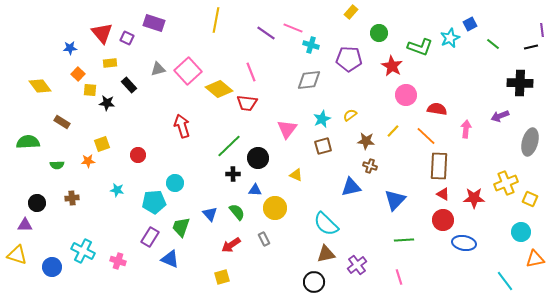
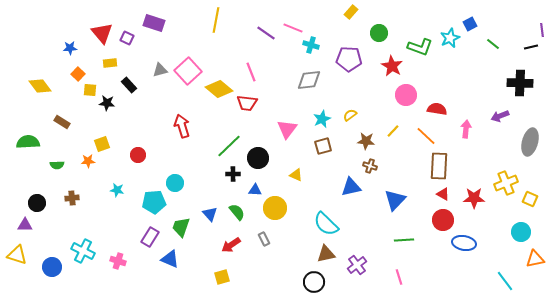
gray triangle at (158, 69): moved 2 px right, 1 px down
